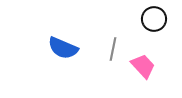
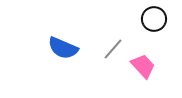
gray line: rotated 30 degrees clockwise
